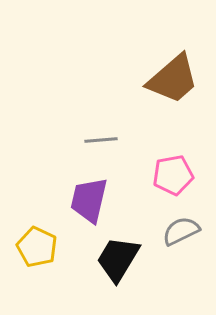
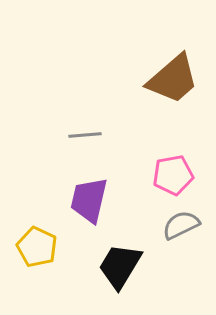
gray line: moved 16 px left, 5 px up
gray semicircle: moved 6 px up
black trapezoid: moved 2 px right, 7 px down
